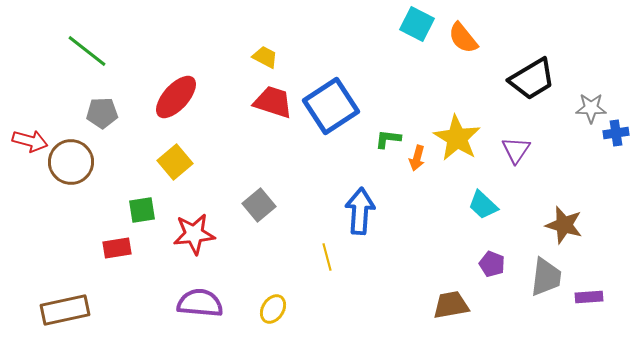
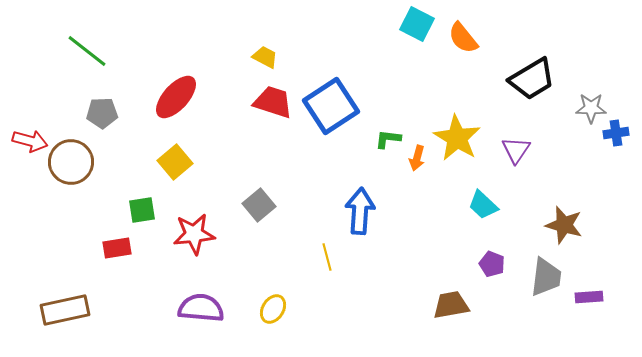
purple semicircle: moved 1 px right, 5 px down
